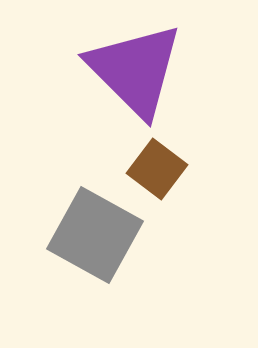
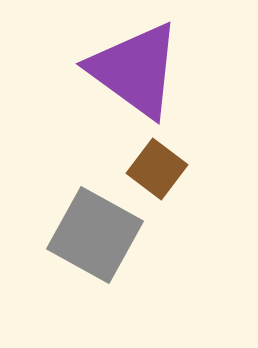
purple triangle: rotated 9 degrees counterclockwise
